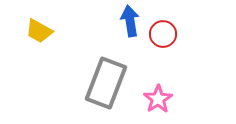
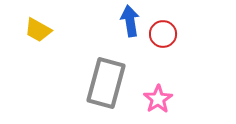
yellow trapezoid: moved 1 px left, 1 px up
gray rectangle: rotated 6 degrees counterclockwise
